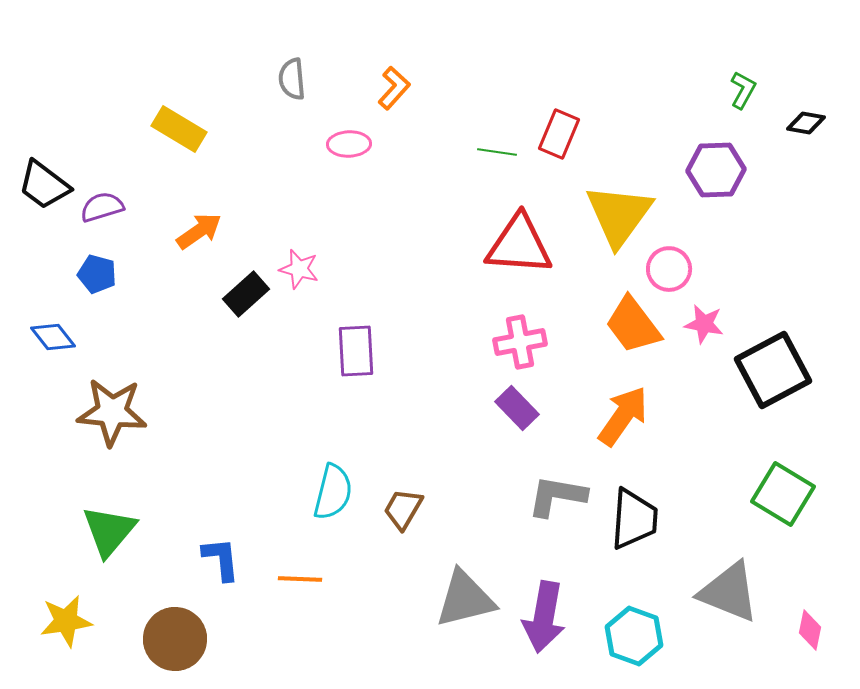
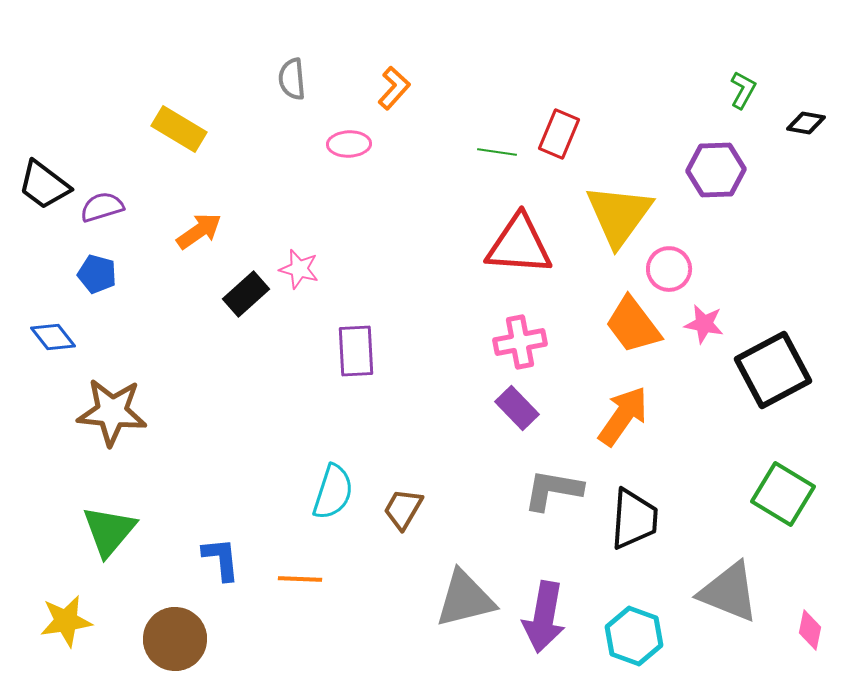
cyan semicircle at (333, 492): rotated 4 degrees clockwise
gray L-shape at (557, 496): moved 4 px left, 6 px up
